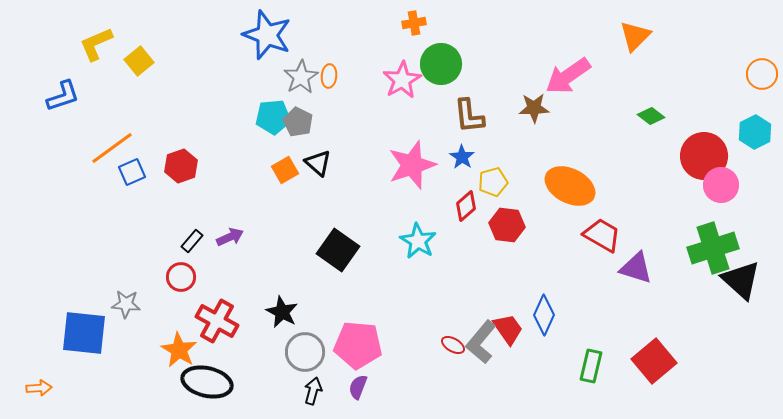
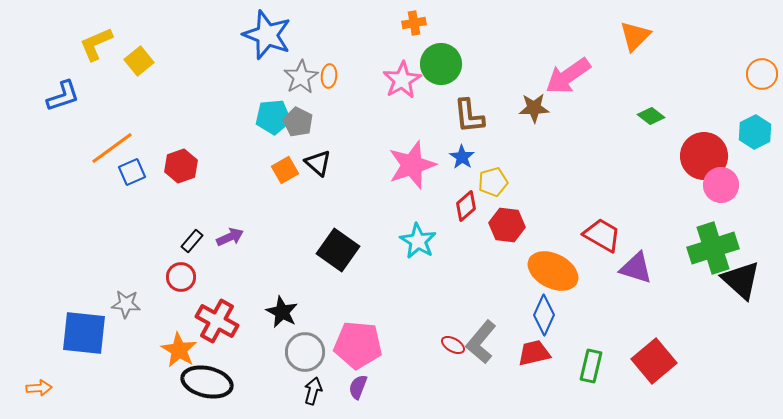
orange ellipse at (570, 186): moved 17 px left, 85 px down
red trapezoid at (508, 329): moved 26 px right, 24 px down; rotated 68 degrees counterclockwise
